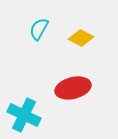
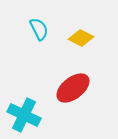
cyan semicircle: rotated 125 degrees clockwise
red ellipse: rotated 24 degrees counterclockwise
